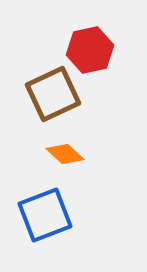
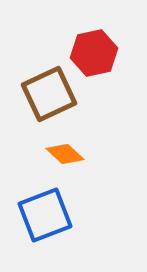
red hexagon: moved 4 px right, 3 px down
brown square: moved 4 px left
